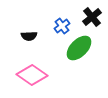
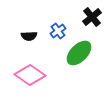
blue cross: moved 4 px left, 5 px down
green ellipse: moved 5 px down
pink diamond: moved 2 px left
